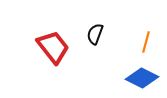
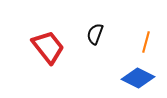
red trapezoid: moved 5 px left
blue diamond: moved 4 px left
